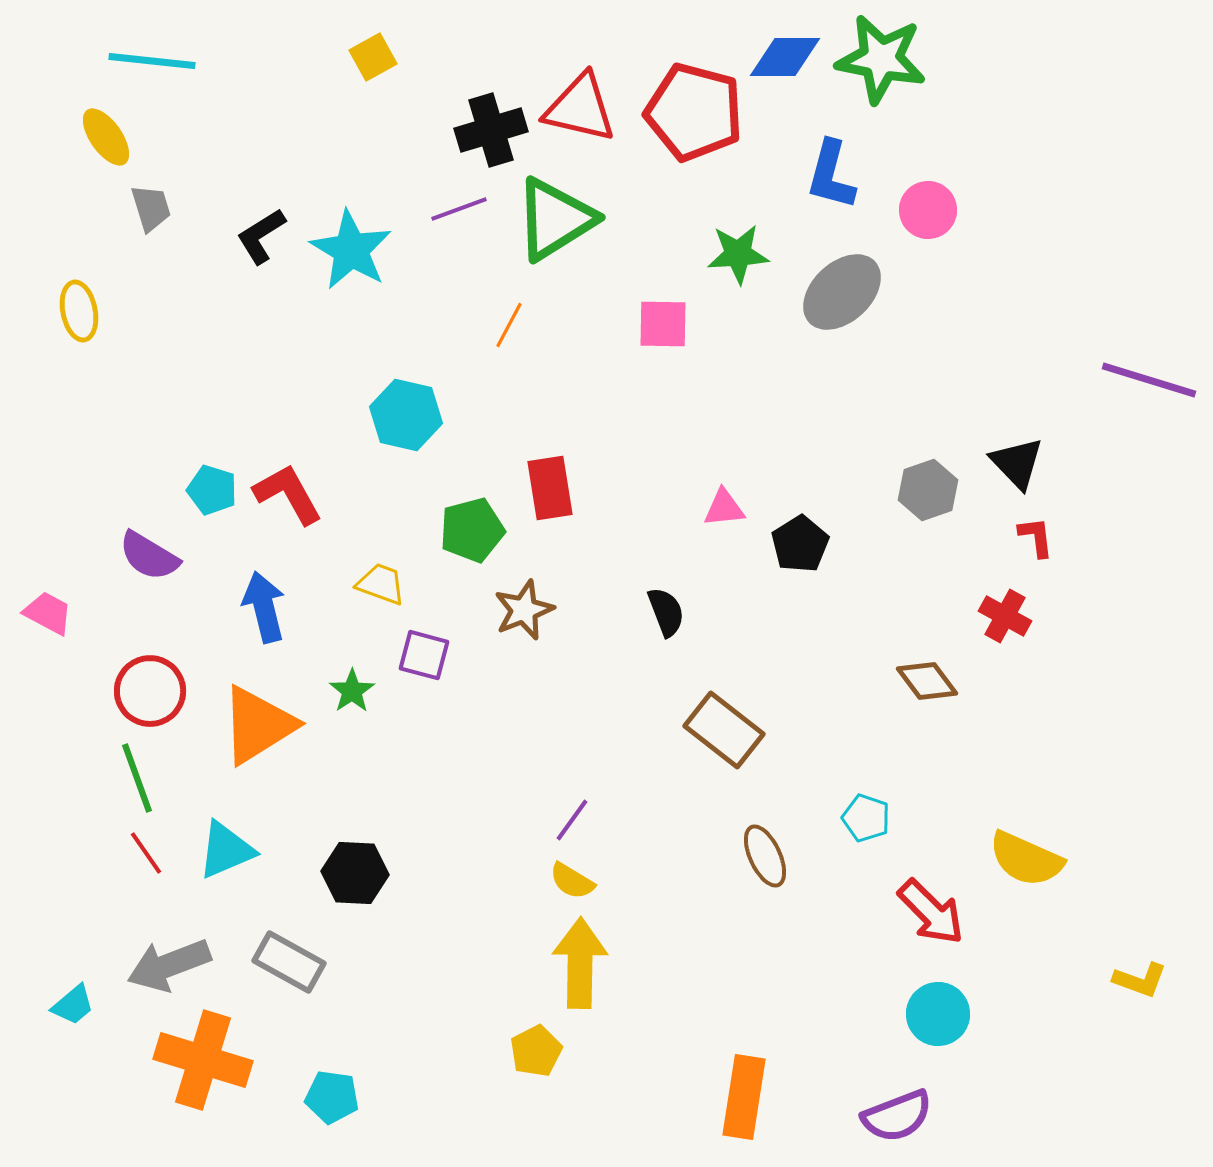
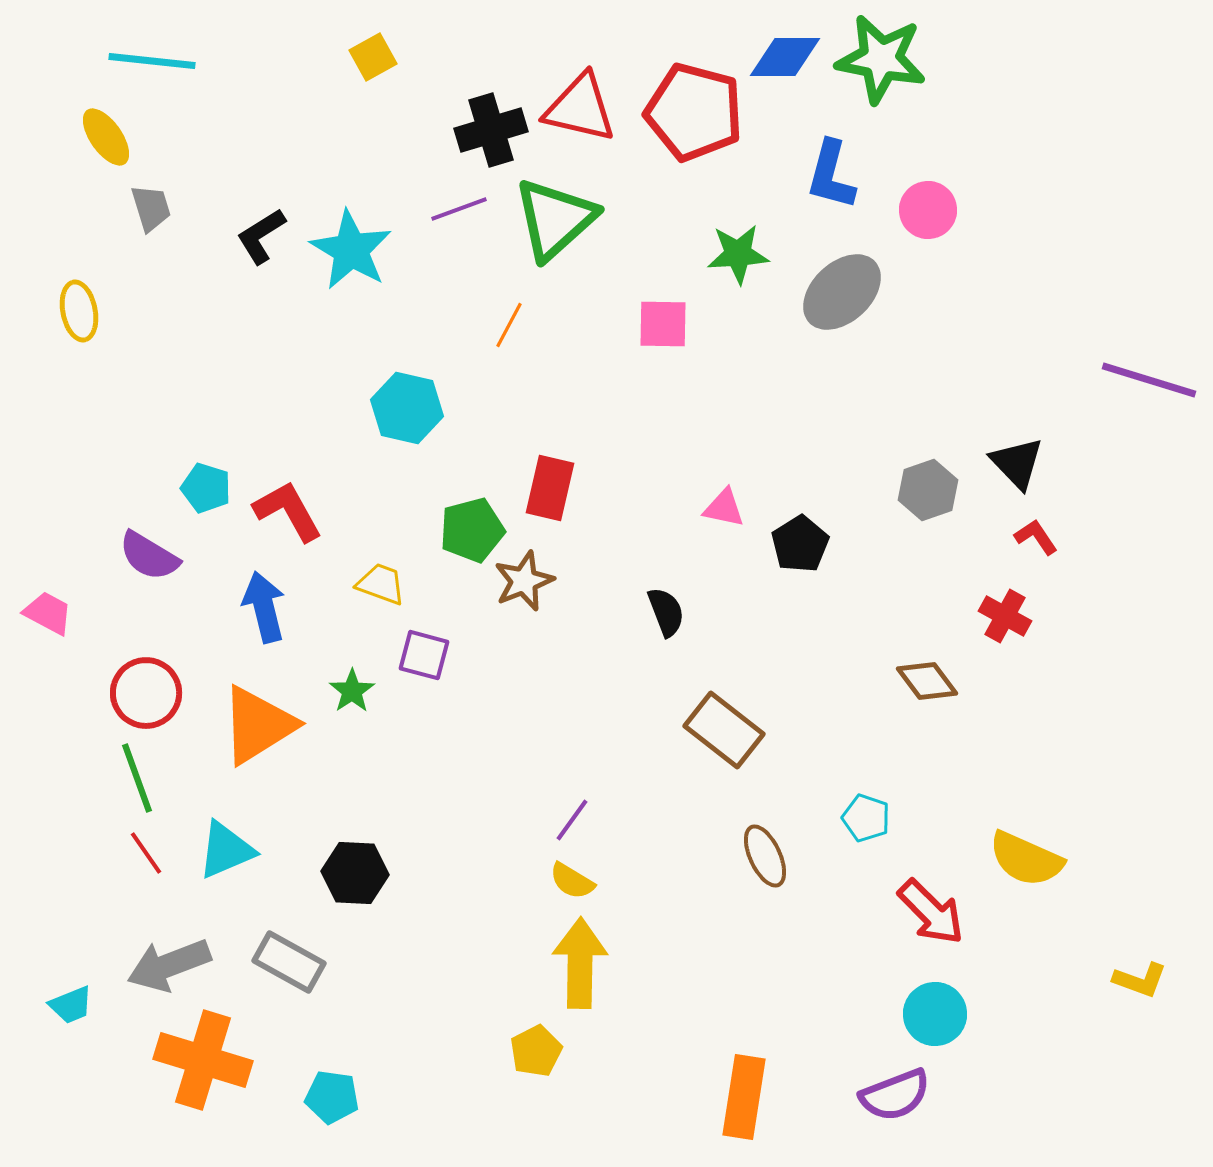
green triangle at (555, 219): rotated 10 degrees counterclockwise
cyan hexagon at (406, 415): moved 1 px right, 7 px up
red rectangle at (550, 488): rotated 22 degrees clockwise
cyan pentagon at (212, 490): moved 6 px left, 2 px up
red L-shape at (288, 494): moved 17 px down
pink triangle at (724, 508): rotated 18 degrees clockwise
red L-shape at (1036, 537): rotated 27 degrees counterclockwise
brown star at (524, 610): moved 29 px up
red circle at (150, 691): moved 4 px left, 2 px down
cyan trapezoid at (73, 1005): moved 2 px left; rotated 18 degrees clockwise
cyan circle at (938, 1014): moved 3 px left
purple semicircle at (897, 1116): moved 2 px left, 21 px up
